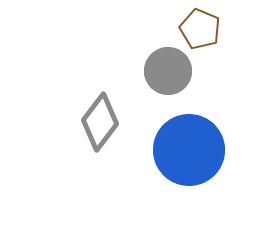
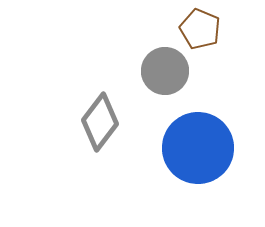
gray circle: moved 3 px left
blue circle: moved 9 px right, 2 px up
